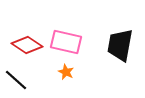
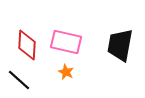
red diamond: rotated 60 degrees clockwise
black line: moved 3 px right
